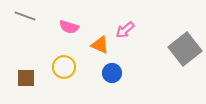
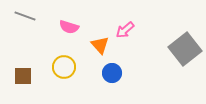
orange triangle: rotated 24 degrees clockwise
brown square: moved 3 px left, 2 px up
